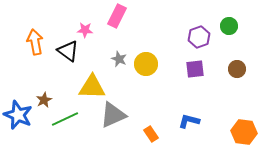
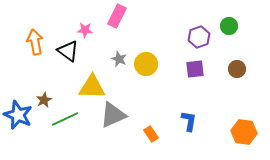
blue L-shape: rotated 85 degrees clockwise
